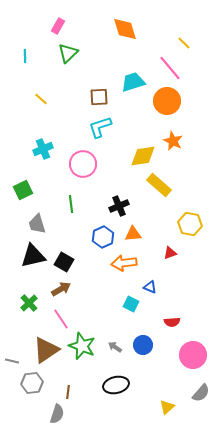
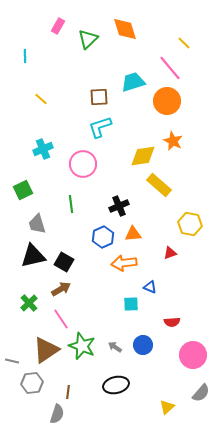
green triangle at (68, 53): moved 20 px right, 14 px up
cyan square at (131, 304): rotated 28 degrees counterclockwise
